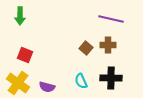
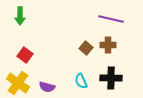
red square: rotated 14 degrees clockwise
